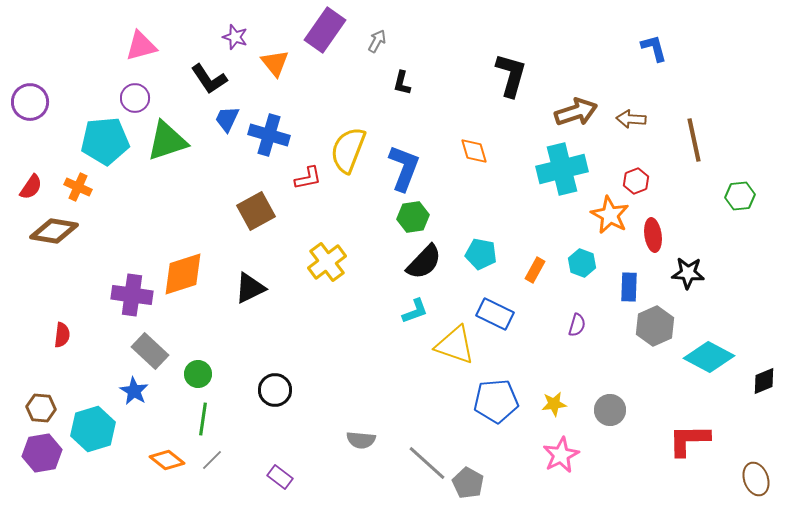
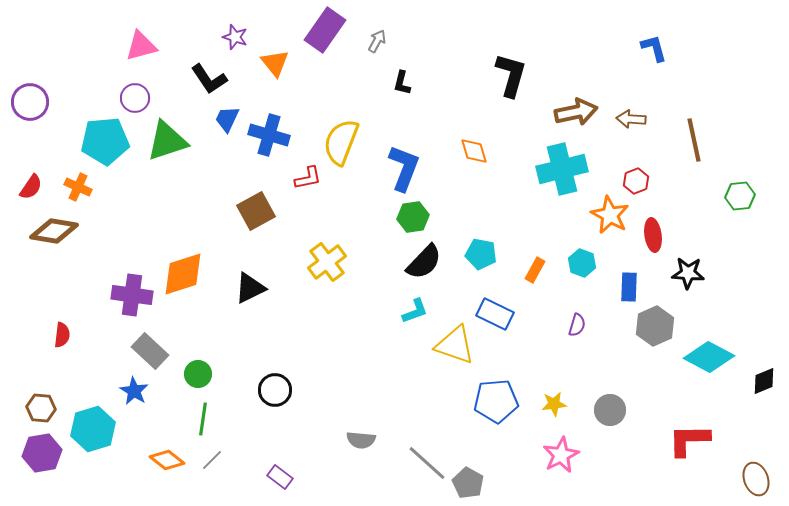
brown arrow at (576, 112): rotated 6 degrees clockwise
yellow semicircle at (348, 150): moved 7 px left, 8 px up
